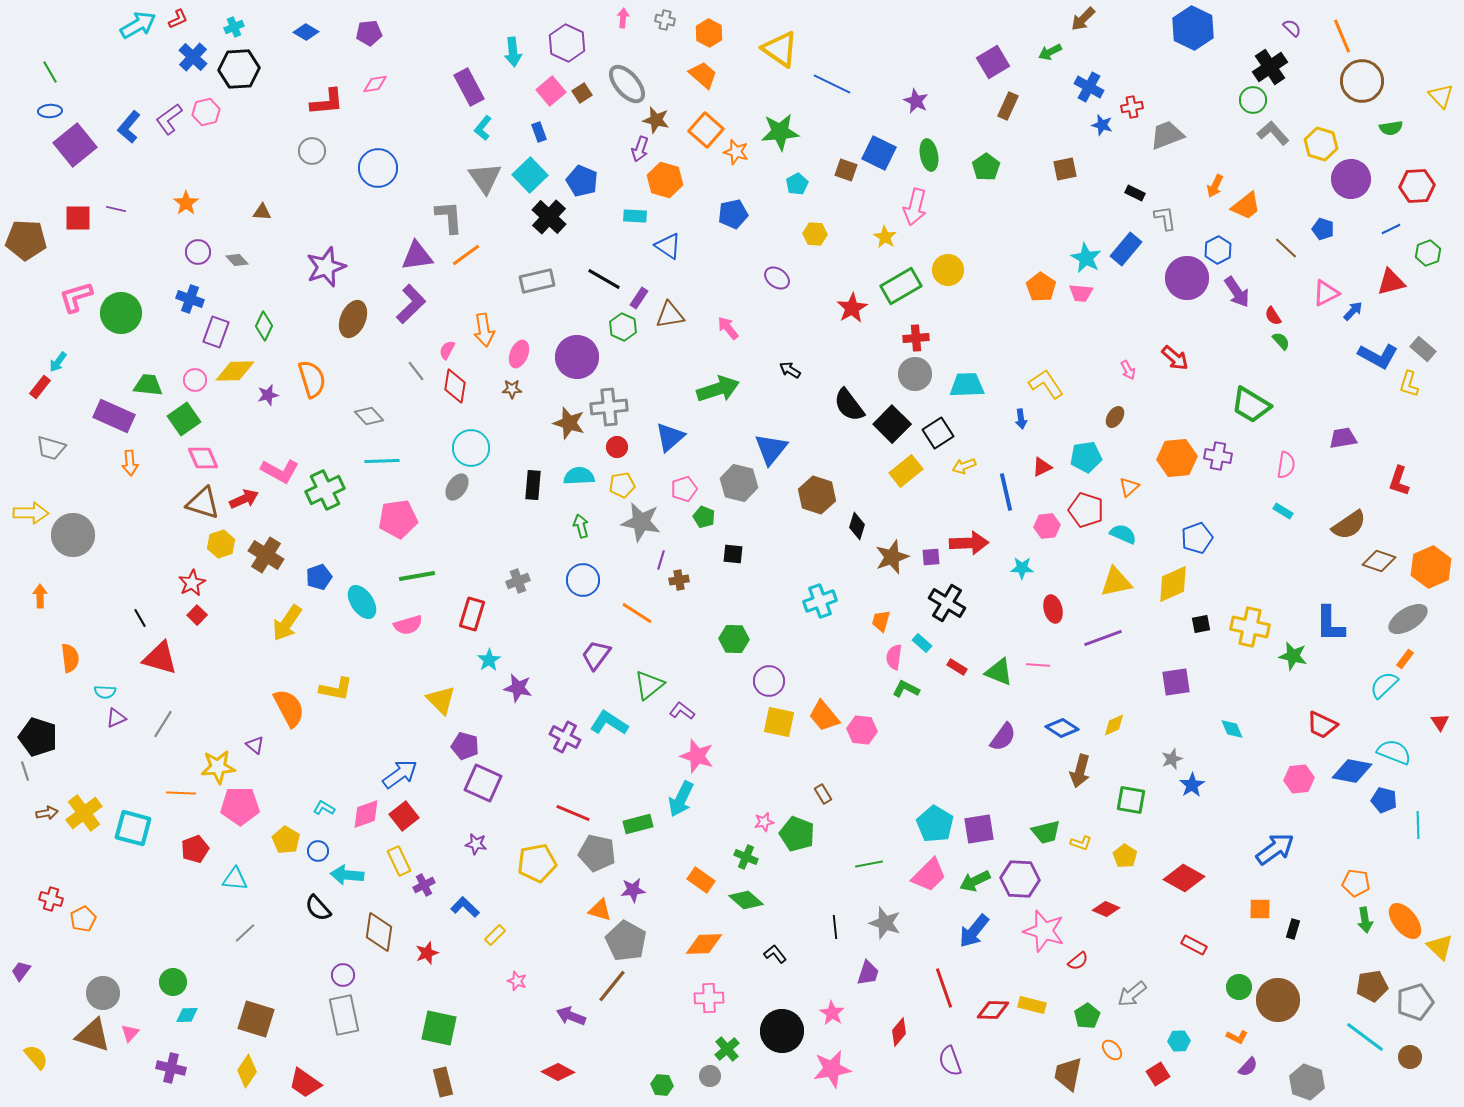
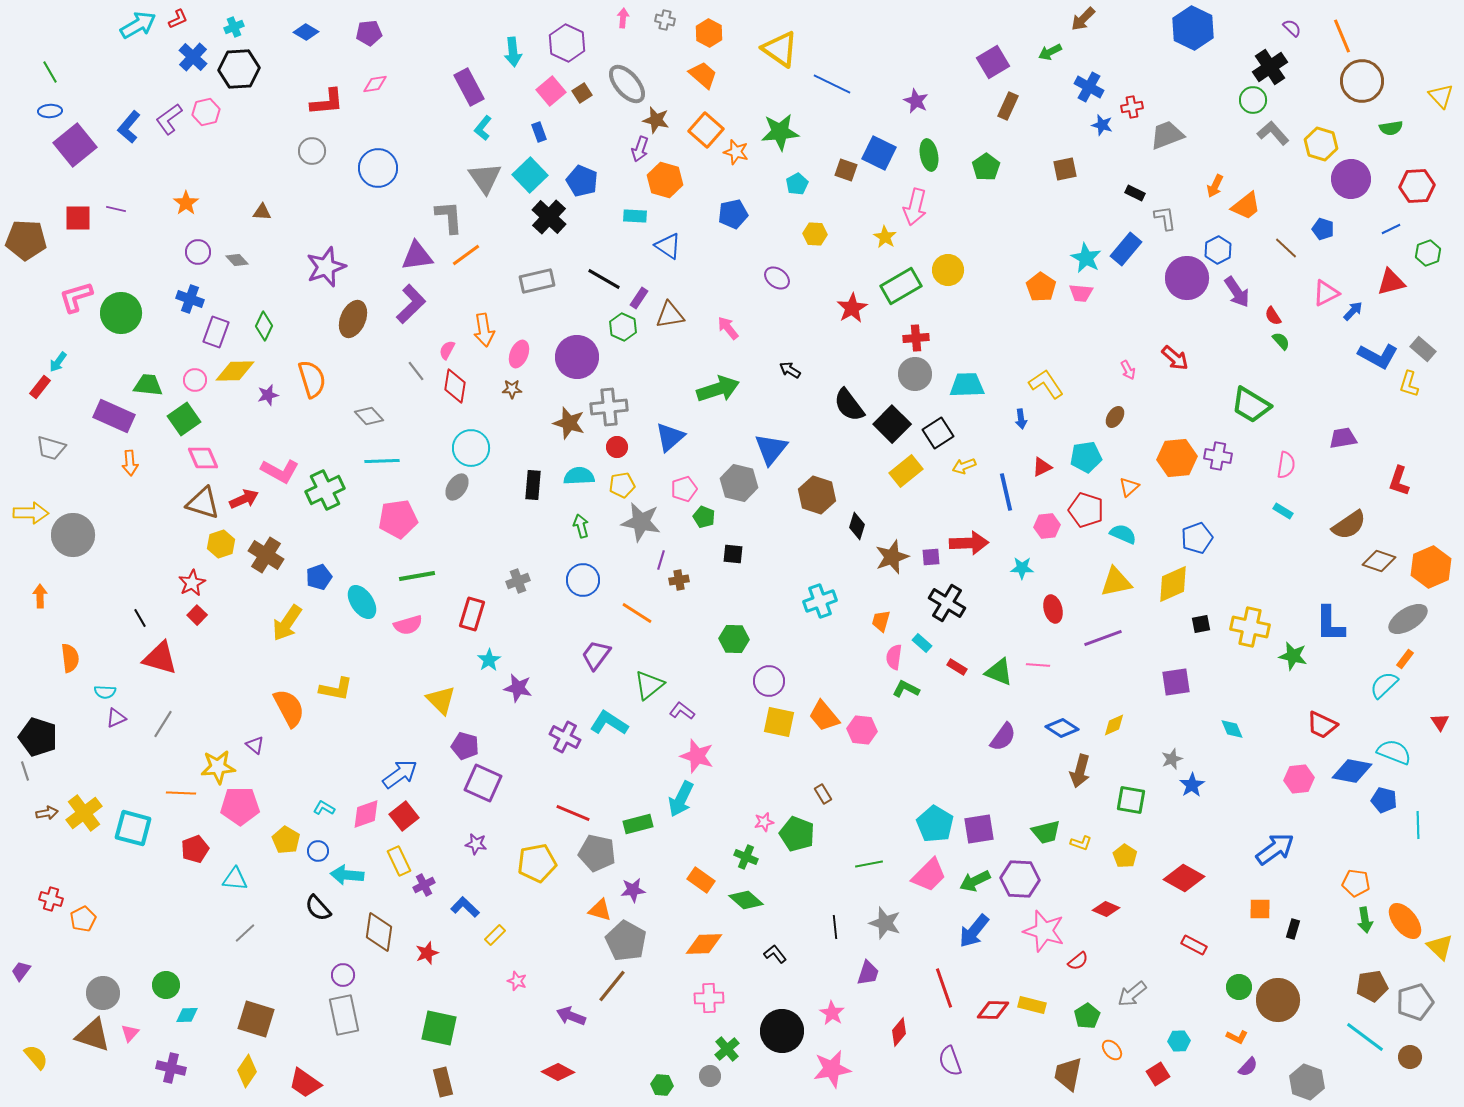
green circle at (173, 982): moved 7 px left, 3 px down
